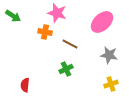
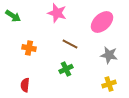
orange cross: moved 16 px left, 16 px down
yellow cross: moved 2 px left
